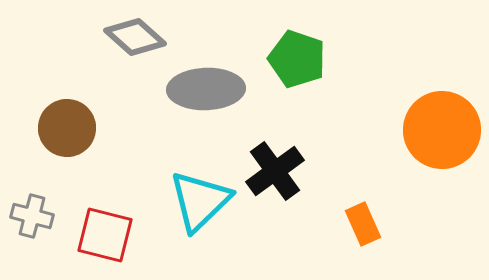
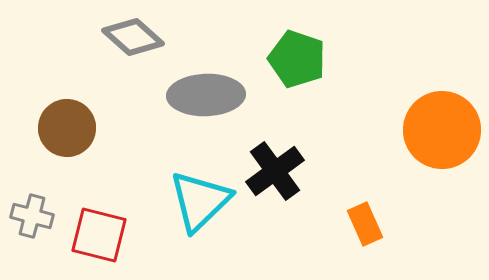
gray diamond: moved 2 px left
gray ellipse: moved 6 px down
orange rectangle: moved 2 px right
red square: moved 6 px left
